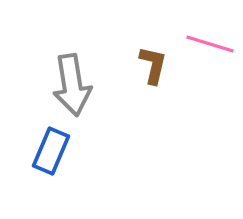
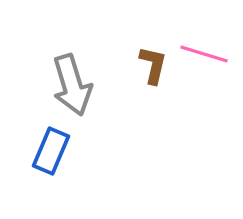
pink line: moved 6 px left, 10 px down
gray arrow: rotated 8 degrees counterclockwise
